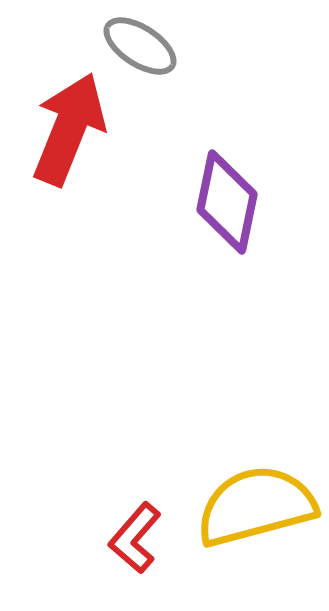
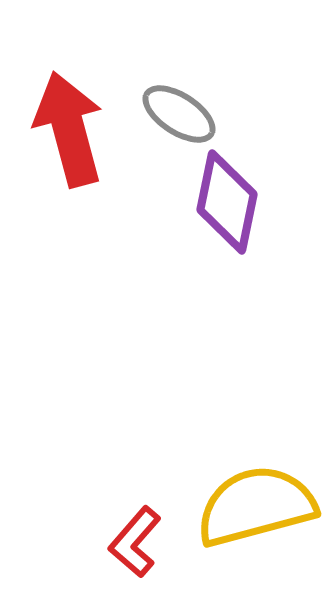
gray ellipse: moved 39 px right, 68 px down
red arrow: rotated 37 degrees counterclockwise
red L-shape: moved 4 px down
